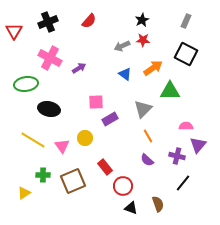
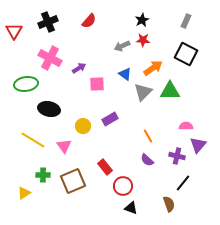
pink square: moved 1 px right, 18 px up
gray triangle: moved 17 px up
yellow circle: moved 2 px left, 12 px up
pink triangle: moved 2 px right
brown semicircle: moved 11 px right
